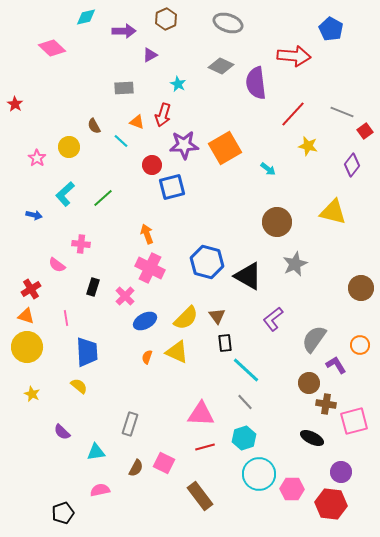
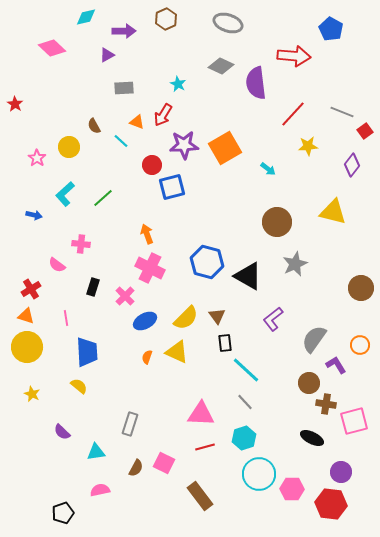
purple triangle at (150, 55): moved 43 px left
red arrow at (163, 115): rotated 15 degrees clockwise
yellow star at (308, 146): rotated 18 degrees counterclockwise
